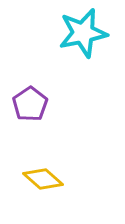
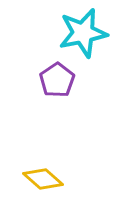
purple pentagon: moved 27 px right, 24 px up
